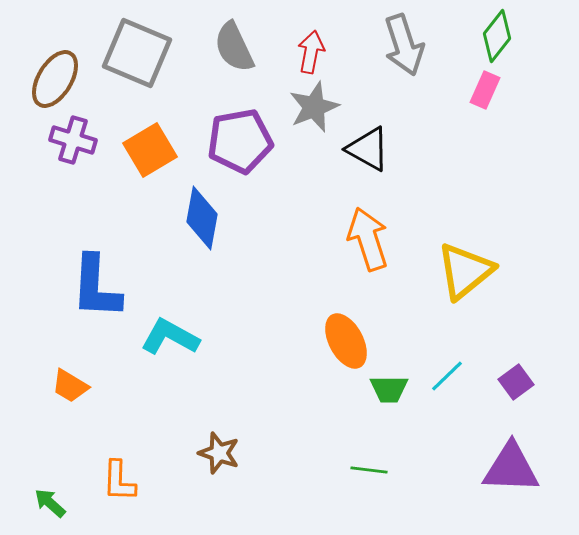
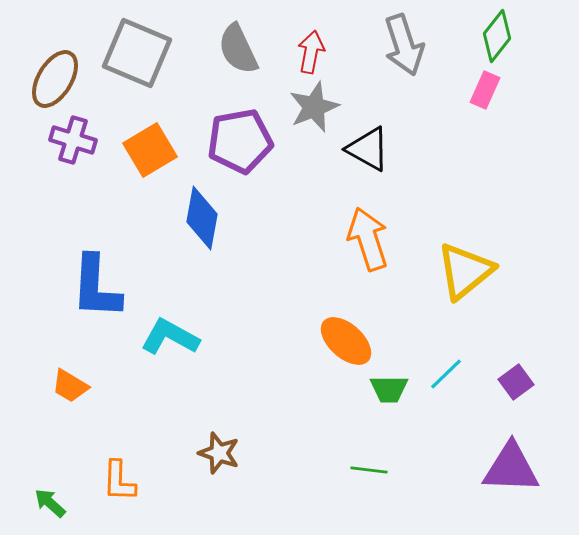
gray semicircle: moved 4 px right, 2 px down
orange ellipse: rotated 20 degrees counterclockwise
cyan line: moved 1 px left, 2 px up
